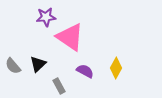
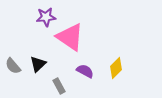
yellow diamond: rotated 15 degrees clockwise
